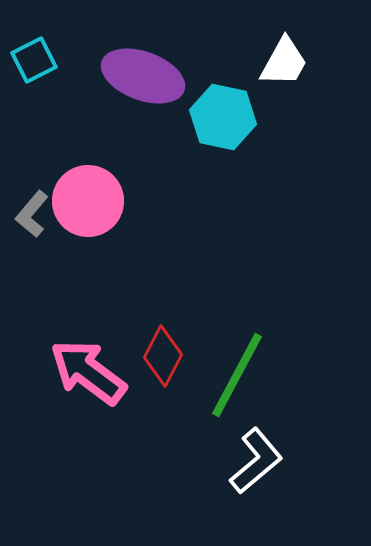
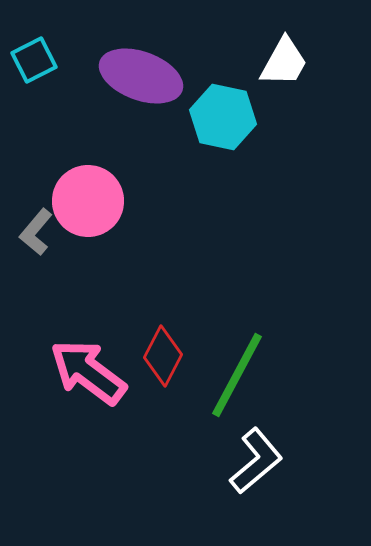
purple ellipse: moved 2 px left
gray L-shape: moved 4 px right, 18 px down
